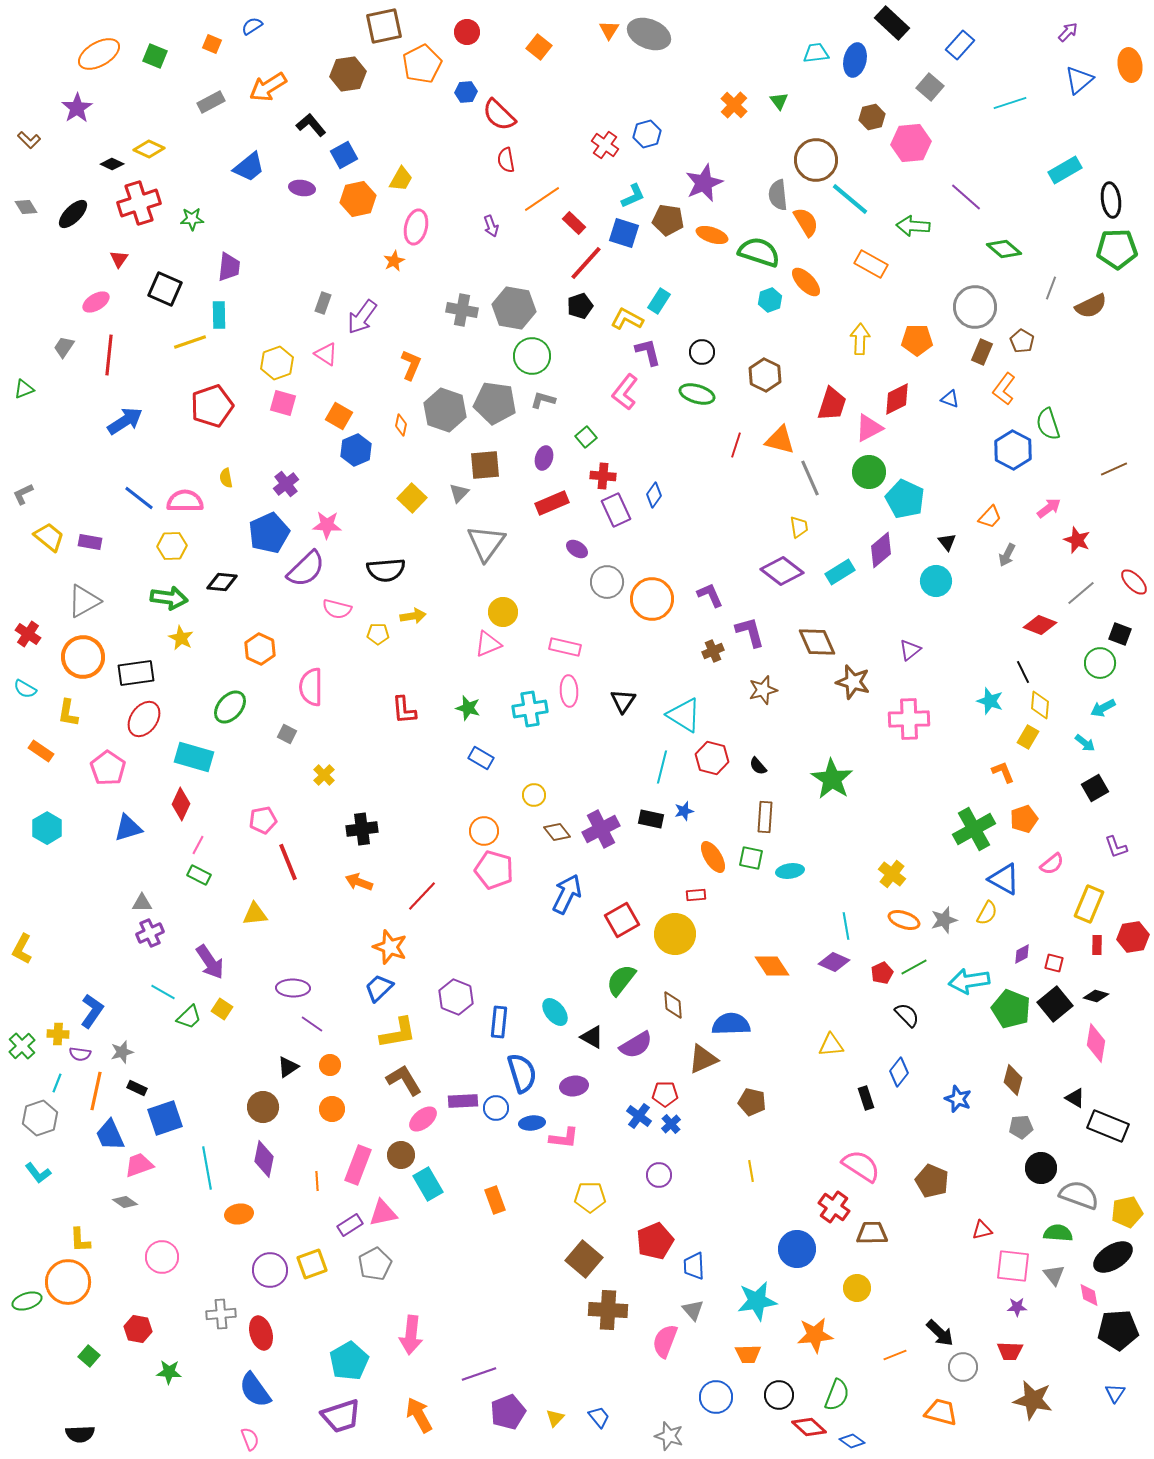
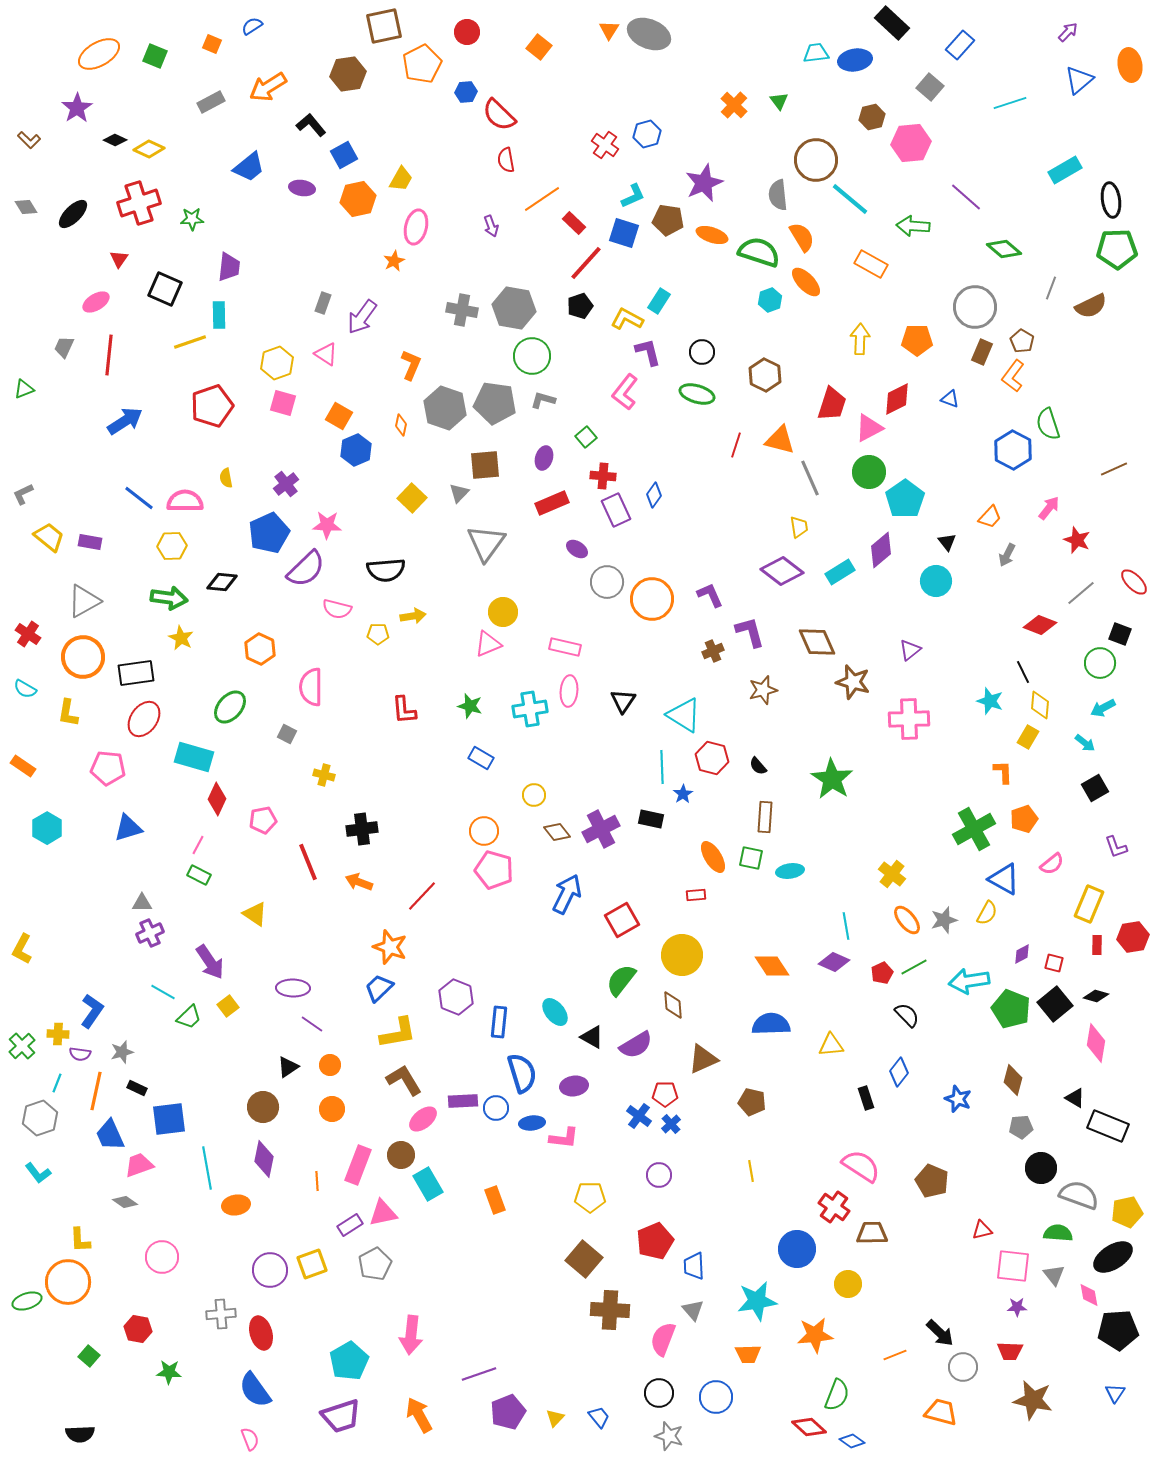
blue ellipse at (855, 60): rotated 68 degrees clockwise
black diamond at (112, 164): moved 3 px right, 24 px up
orange semicircle at (806, 222): moved 4 px left, 15 px down
gray trapezoid at (64, 347): rotated 10 degrees counterclockwise
orange L-shape at (1004, 389): moved 9 px right, 13 px up
gray hexagon at (445, 410): moved 2 px up
cyan pentagon at (905, 499): rotated 12 degrees clockwise
pink arrow at (1049, 508): rotated 15 degrees counterclockwise
pink ellipse at (569, 691): rotated 8 degrees clockwise
green star at (468, 708): moved 2 px right, 2 px up
orange rectangle at (41, 751): moved 18 px left, 15 px down
cyan line at (662, 767): rotated 16 degrees counterclockwise
pink pentagon at (108, 768): rotated 28 degrees counterclockwise
orange L-shape at (1003, 772): rotated 20 degrees clockwise
yellow cross at (324, 775): rotated 30 degrees counterclockwise
red diamond at (181, 804): moved 36 px right, 5 px up
blue star at (684, 811): moved 1 px left, 17 px up; rotated 18 degrees counterclockwise
red line at (288, 862): moved 20 px right
yellow triangle at (255, 914): rotated 40 degrees clockwise
orange ellipse at (904, 920): moved 3 px right; rotated 32 degrees clockwise
yellow circle at (675, 934): moved 7 px right, 21 px down
yellow square at (222, 1009): moved 6 px right, 3 px up; rotated 20 degrees clockwise
blue semicircle at (731, 1024): moved 40 px right
blue square at (165, 1118): moved 4 px right, 1 px down; rotated 12 degrees clockwise
orange ellipse at (239, 1214): moved 3 px left, 9 px up
yellow circle at (857, 1288): moved 9 px left, 4 px up
brown cross at (608, 1310): moved 2 px right
pink semicircle at (665, 1341): moved 2 px left, 2 px up
black circle at (779, 1395): moved 120 px left, 2 px up
